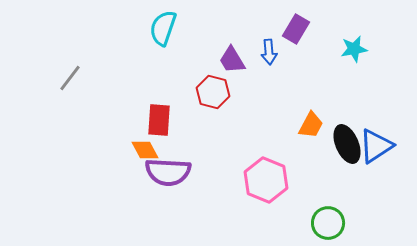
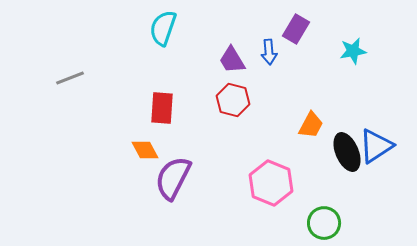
cyan star: moved 1 px left, 2 px down
gray line: rotated 32 degrees clockwise
red hexagon: moved 20 px right, 8 px down
red rectangle: moved 3 px right, 12 px up
black ellipse: moved 8 px down
purple semicircle: moved 5 px right, 6 px down; rotated 114 degrees clockwise
pink hexagon: moved 5 px right, 3 px down
green circle: moved 4 px left
